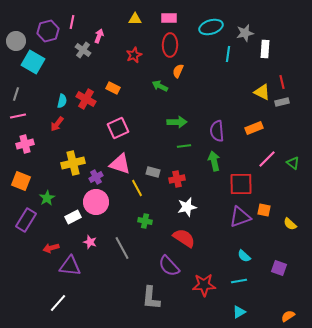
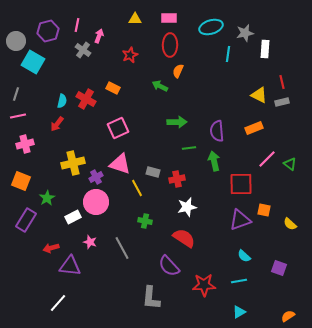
pink line at (72, 22): moved 5 px right, 3 px down
red star at (134, 55): moved 4 px left
yellow triangle at (262, 92): moved 3 px left, 3 px down
green line at (184, 146): moved 5 px right, 2 px down
green triangle at (293, 163): moved 3 px left, 1 px down
purple triangle at (240, 217): moved 3 px down
